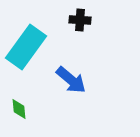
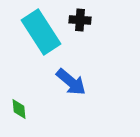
cyan rectangle: moved 15 px right, 15 px up; rotated 69 degrees counterclockwise
blue arrow: moved 2 px down
